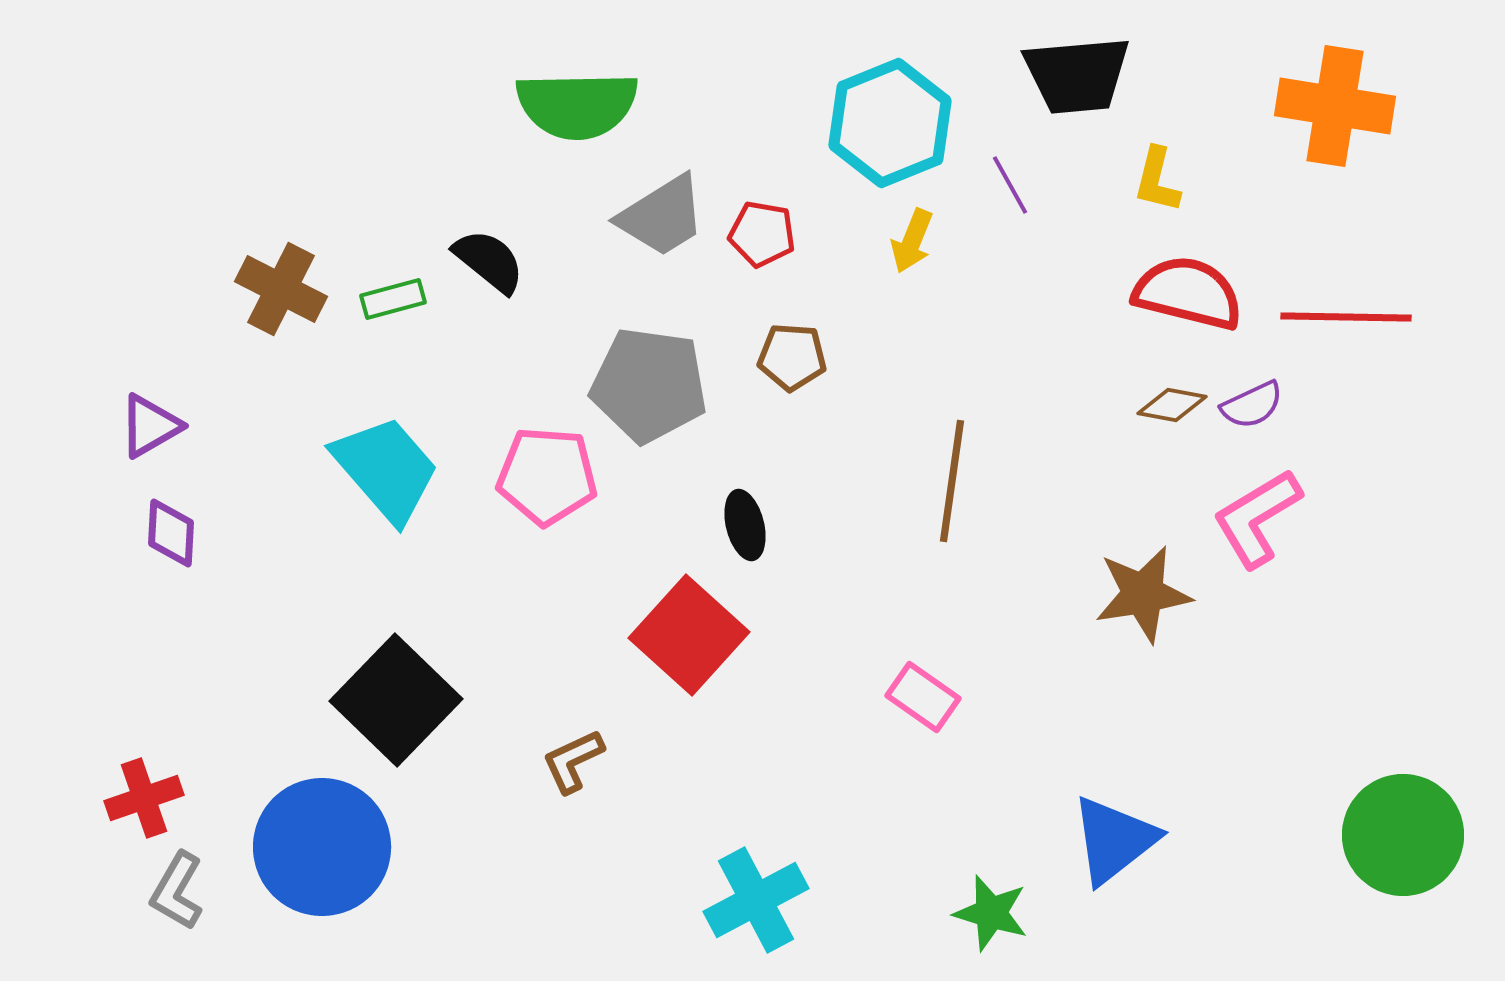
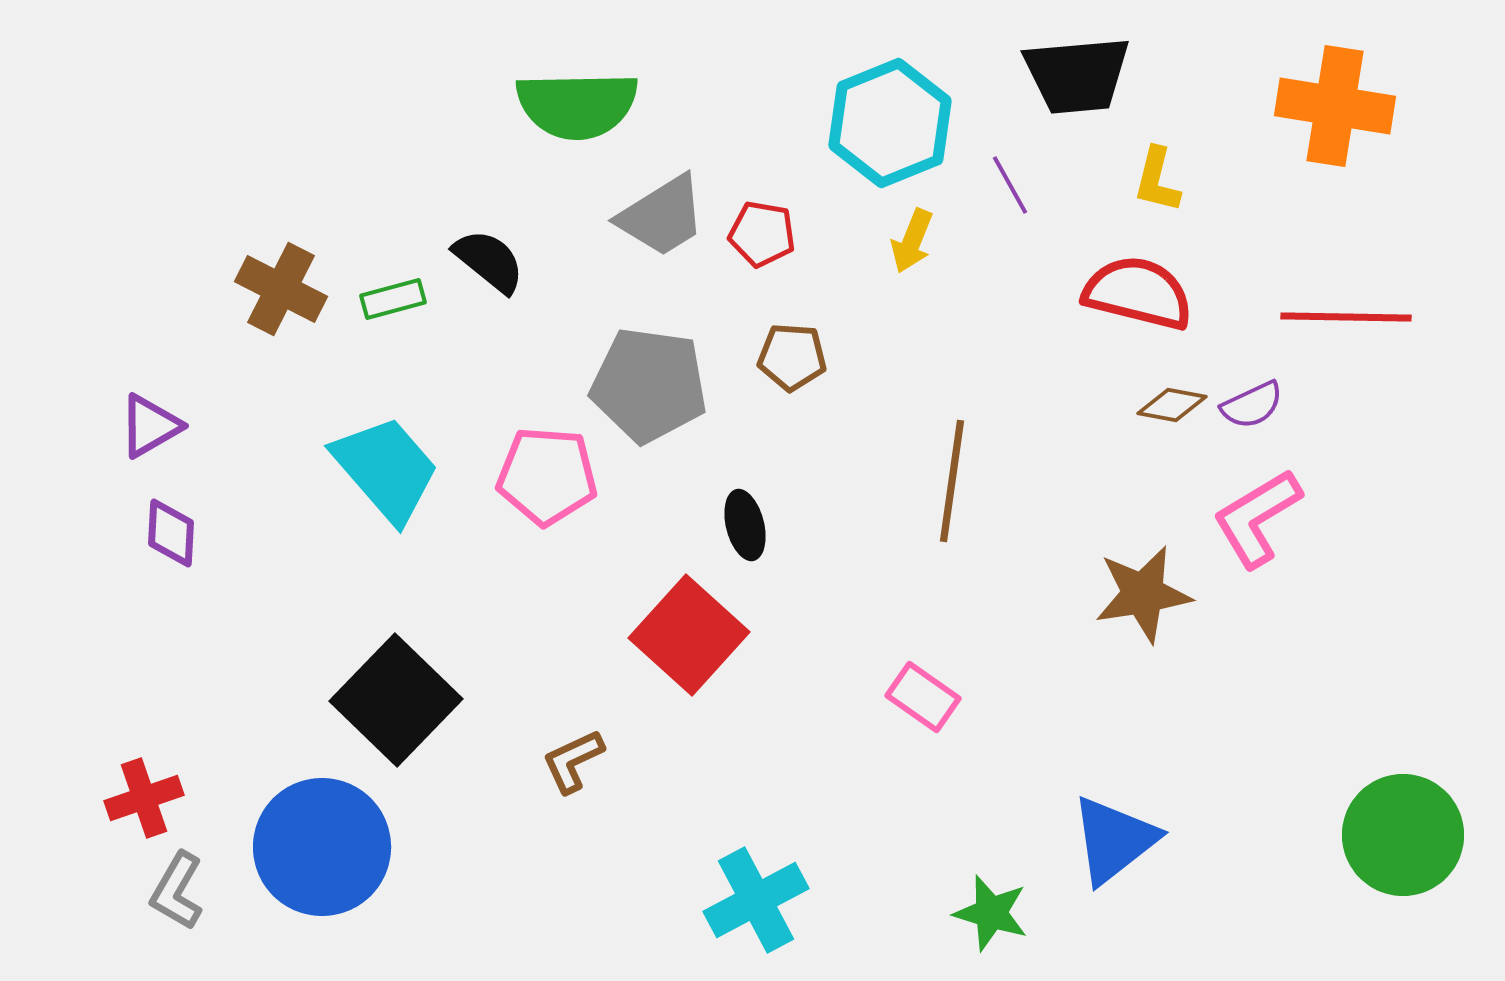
red semicircle: moved 50 px left
